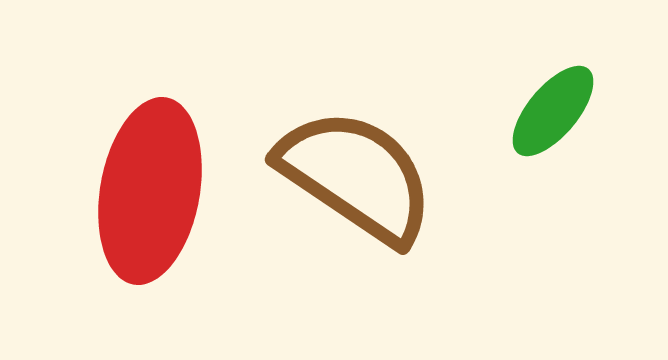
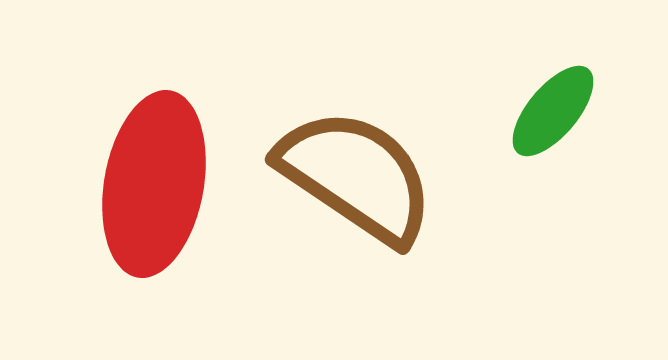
red ellipse: moved 4 px right, 7 px up
